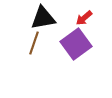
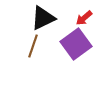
black triangle: rotated 16 degrees counterclockwise
brown line: moved 1 px left, 3 px down
